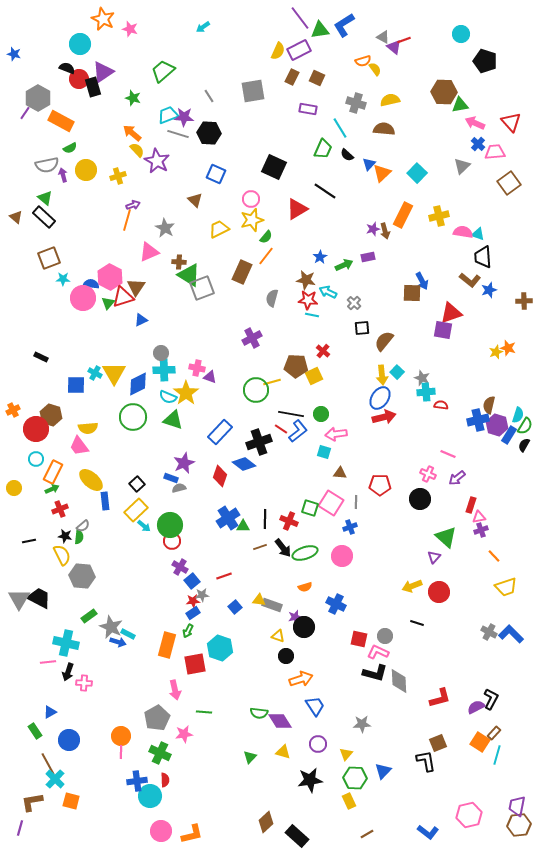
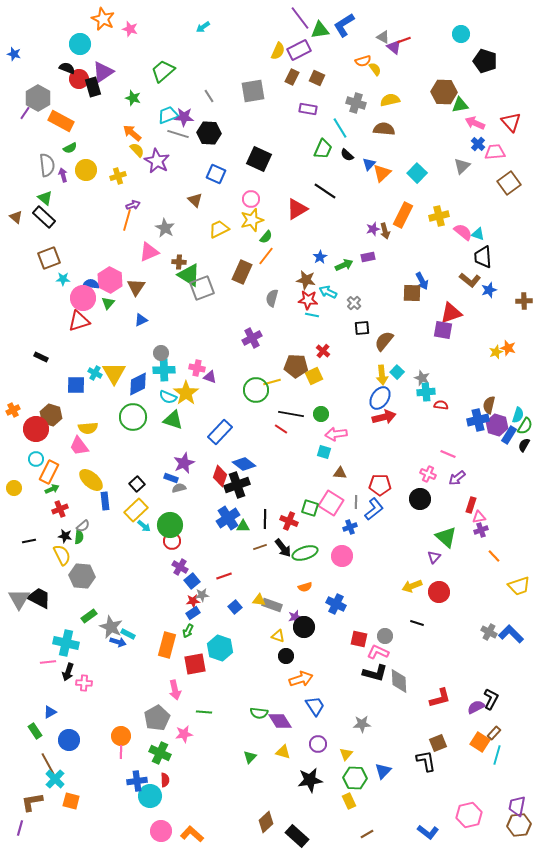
gray semicircle at (47, 165): rotated 85 degrees counterclockwise
black square at (274, 167): moved 15 px left, 8 px up
pink semicircle at (463, 232): rotated 30 degrees clockwise
pink hexagon at (110, 277): moved 3 px down
red triangle at (123, 297): moved 44 px left, 24 px down
blue L-shape at (298, 431): moved 76 px right, 78 px down
black cross at (259, 442): moved 22 px left, 43 px down
orange rectangle at (53, 472): moved 4 px left
yellow trapezoid at (506, 587): moved 13 px right, 1 px up
orange L-shape at (192, 834): rotated 125 degrees counterclockwise
